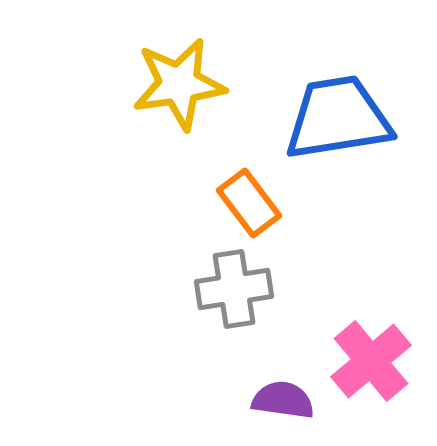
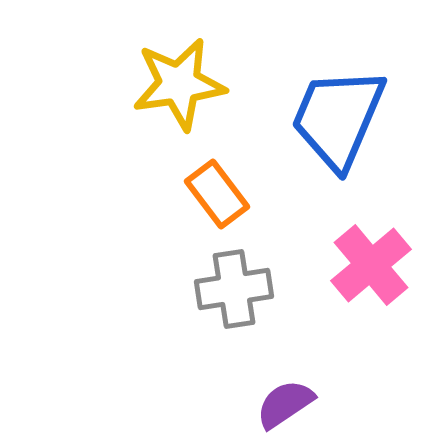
blue trapezoid: rotated 58 degrees counterclockwise
orange rectangle: moved 32 px left, 9 px up
pink cross: moved 96 px up
purple semicircle: moved 2 px right, 4 px down; rotated 42 degrees counterclockwise
